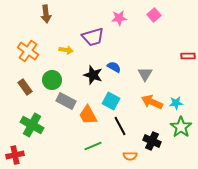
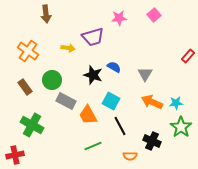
yellow arrow: moved 2 px right, 2 px up
red rectangle: rotated 48 degrees counterclockwise
